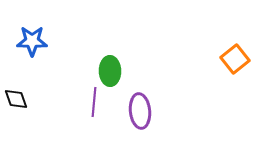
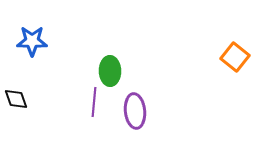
orange square: moved 2 px up; rotated 12 degrees counterclockwise
purple ellipse: moved 5 px left
